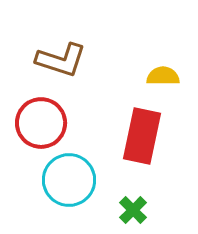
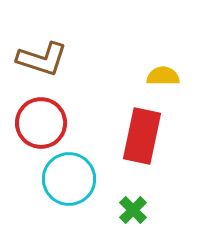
brown L-shape: moved 19 px left, 1 px up
cyan circle: moved 1 px up
